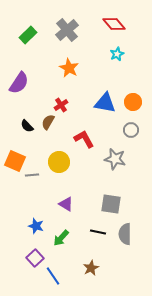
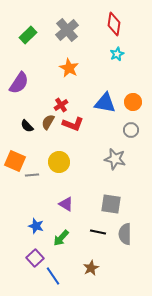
red diamond: rotated 50 degrees clockwise
red L-shape: moved 11 px left, 15 px up; rotated 140 degrees clockwise
